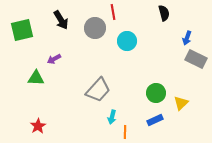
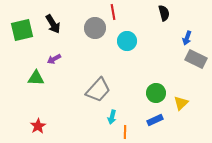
black arrow: moved 8 px left, 4 px down
